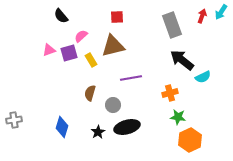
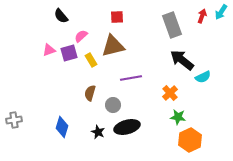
orange cross: rotated 28 degrees counterclockwise
black star: rotated 16 degrees counterclockwise
